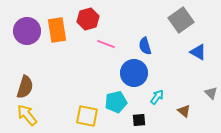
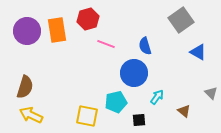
yellow arrow: moved 4 px right; rotated 25 degrees counterclockwise
